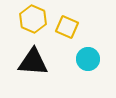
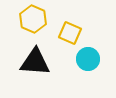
yellow square: moved 3 px right, 6 px down
black triangle: moved 2 px right
